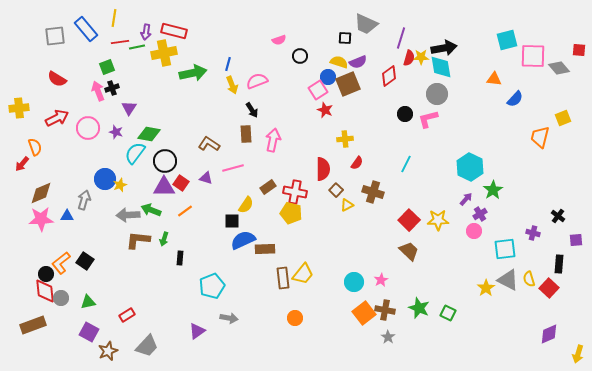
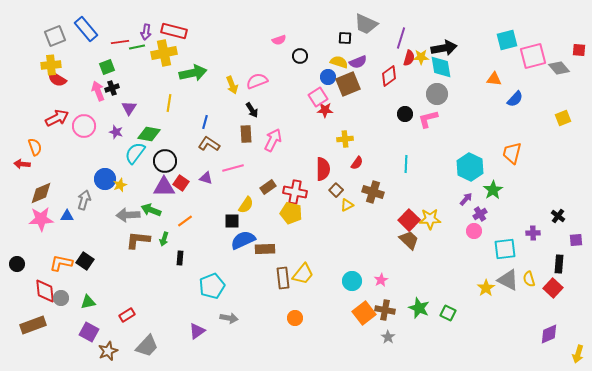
yellow line at (114, 18): moved 55 px right, 85 px down
gray square at (55, 36): rotated 15 degrees counterclockwise
pink square at (533, 56): rotated 16 degrees counterclockwise
blue line at (228, 64): moved 23 px left, 58 px down
pink square at (318, 90): moved 7 px down
yellow cross at (19, 108): moved 32 px right, 43 px up
red star at (325, 110): rotated 21 degrees counterclockwise
pink circle at (88, 128): moved 4 px left, 2 px up
orange trapezoid at (540, 137): moved 28 px left, 16 px down
pink arrow at (273, 140): rotated 15 degrees clockwise
red arrow at (22, 164): rotated 56 degrees clockwise
cyan line at (406, 164): rotated 24 degrees counterclockwise
orange line at (185, 211): moved 10 px down
yellow star at (438, 220): moved 8 px left, 1 px up
purple cross at (533, 233): rotated 16 degrees counterclockwise
brown trapezoid at (409, 251): moved 11 px up
orange L-shape at (61, 263): rotated 50 degrees clockwise
black circle at (46, 274): moved 29 px left, 10 px up
cyan circle at (354, 282): moved 2 px left, 1 px up
red square at (549, 288): moved 4 px right
